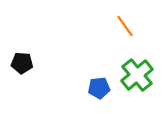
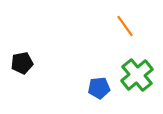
black pentagon: rotated 15 degrees counterclockwise
